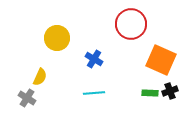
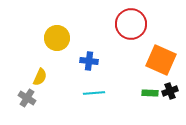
blue cross: moved 5 px left, 2 px down; rotated 24 degrees counterclockwise
